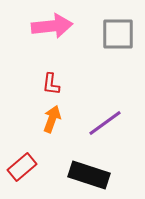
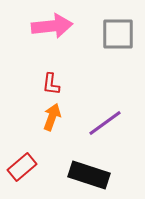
orange arrow: moved 2 px up
